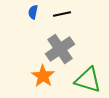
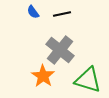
blue semicircle: rotated 48 degrees counterclockwise
gray cross: moved 1 px down; rotated 16 degrees counterclockwise
